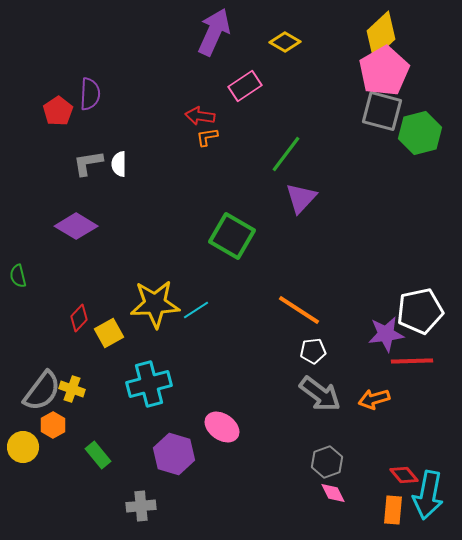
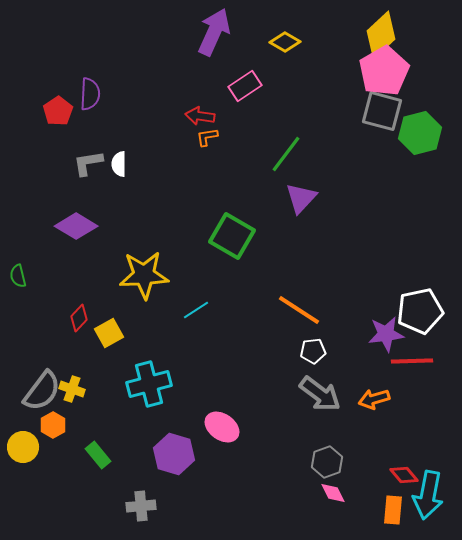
yellow star at (155, 304): moved 11 px left, 29 px up
